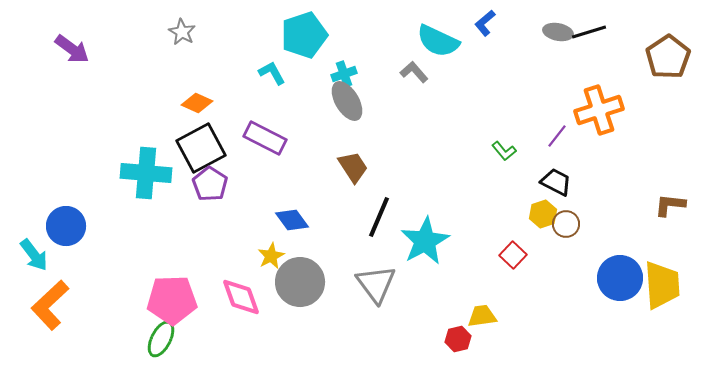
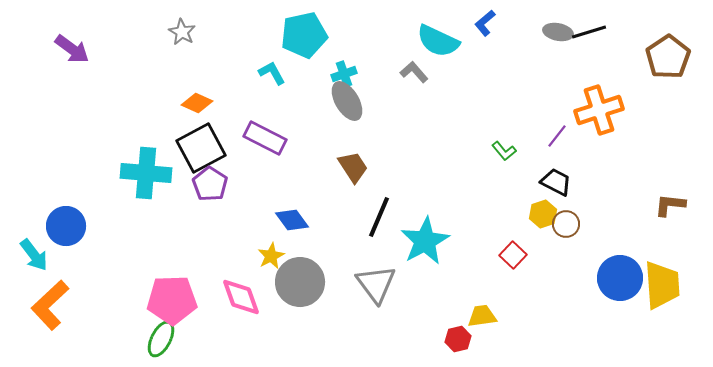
cyan pentagon at (304, 35): rotated 6 degrees clockwise
